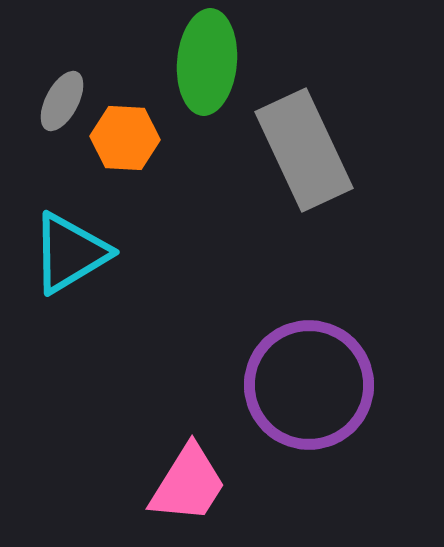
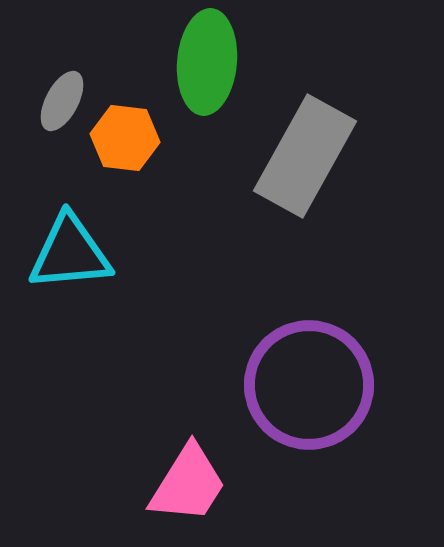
orange hexagon: rotated 4 degrees clockwise
gray rectangle: moved 1 px right, 6 px down; rotated 54 degrees clockwise
cyan triangle: rotated 26 degrees clockwise
